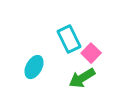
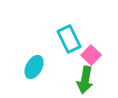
pink square: moved 2 px down
green arrow: moved 3 px right, 2 px down; rotated 48 degrees counterclockwise
